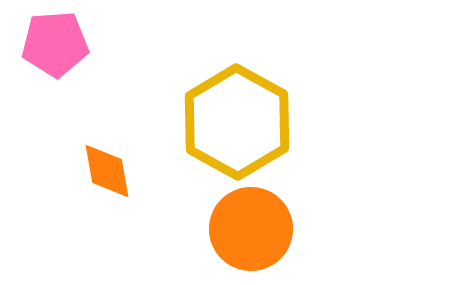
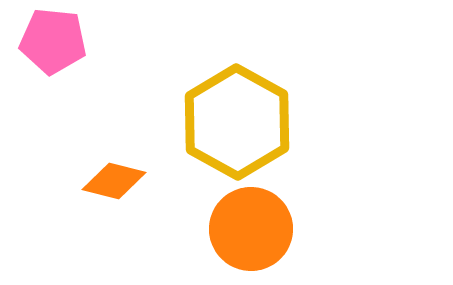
pink pentagon: moved 2 px left, 3 px up; rotated 10 degrees clockwise
orange diamond: moved 7 px right, 10 px down; rotated 66 degrees counterclockwise
